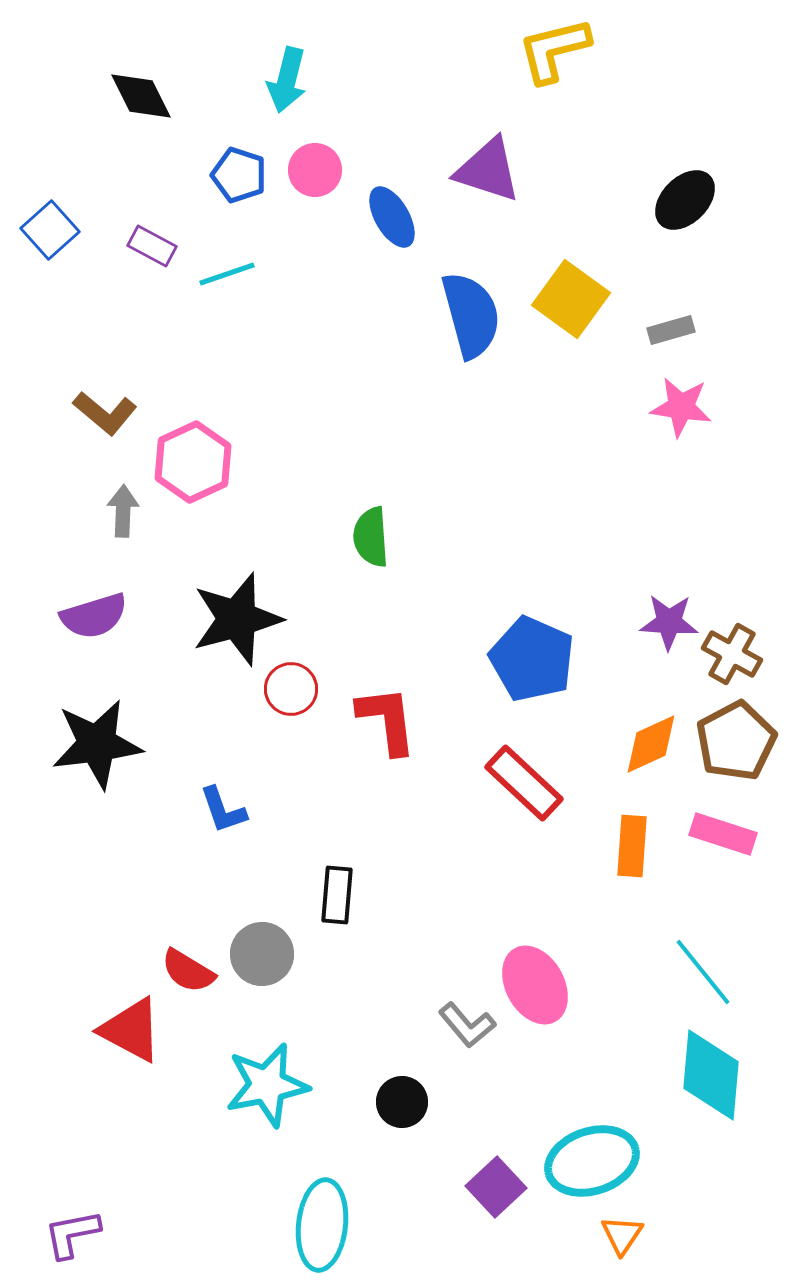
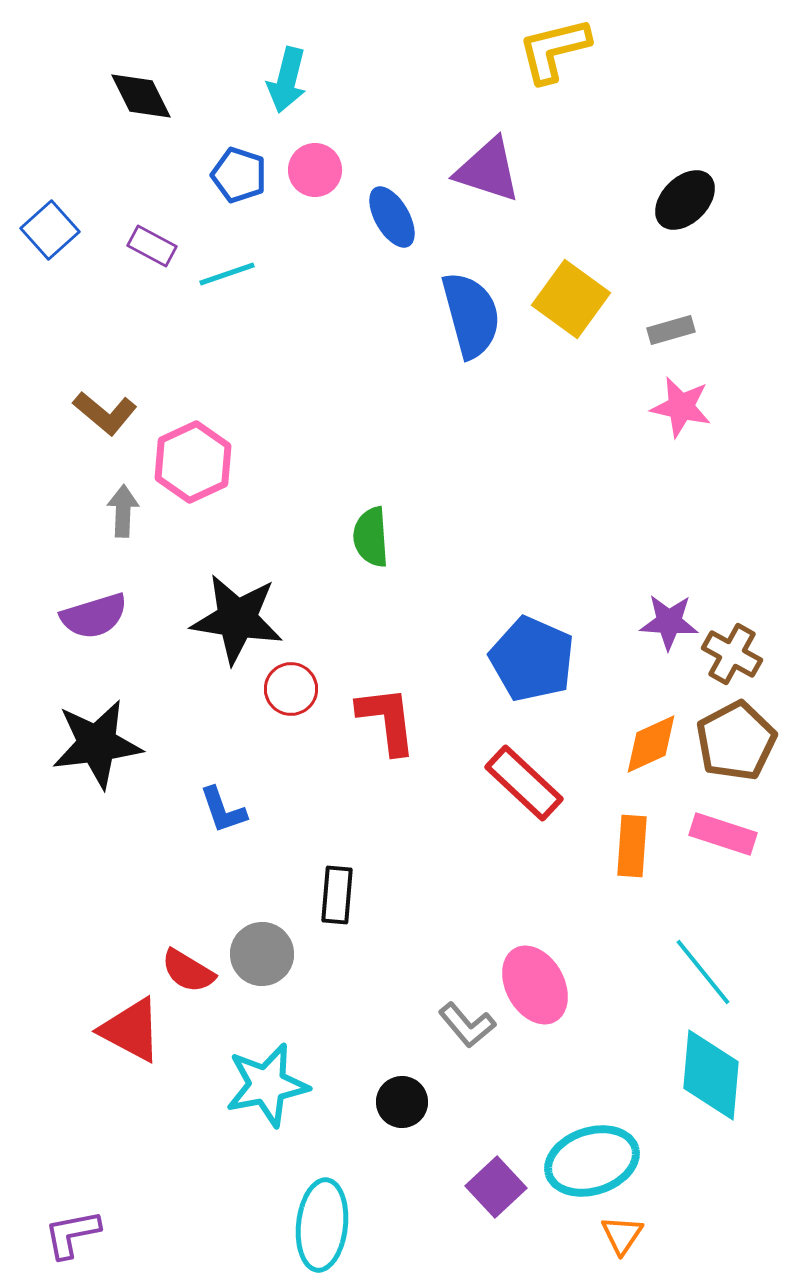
pink star at (681, 407): rotated 4 degrees clockwise
black star at (237, 619): rotated 24 degrees clockwise
